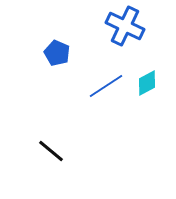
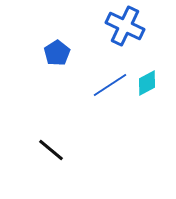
blue pentagon: rotated 15 degrees clockwise
blue line: moved 4 px right, 1 px up
black line: moved 1 px up
